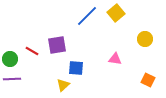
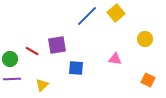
yellow triangle: moved 21 px left
